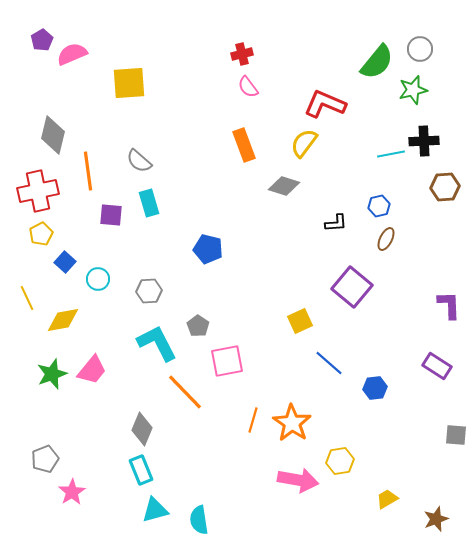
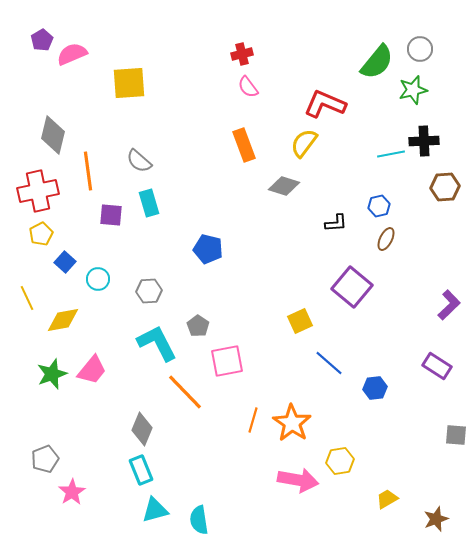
purple L-shape at (449, 305): rotated 48 degrees clockwise
